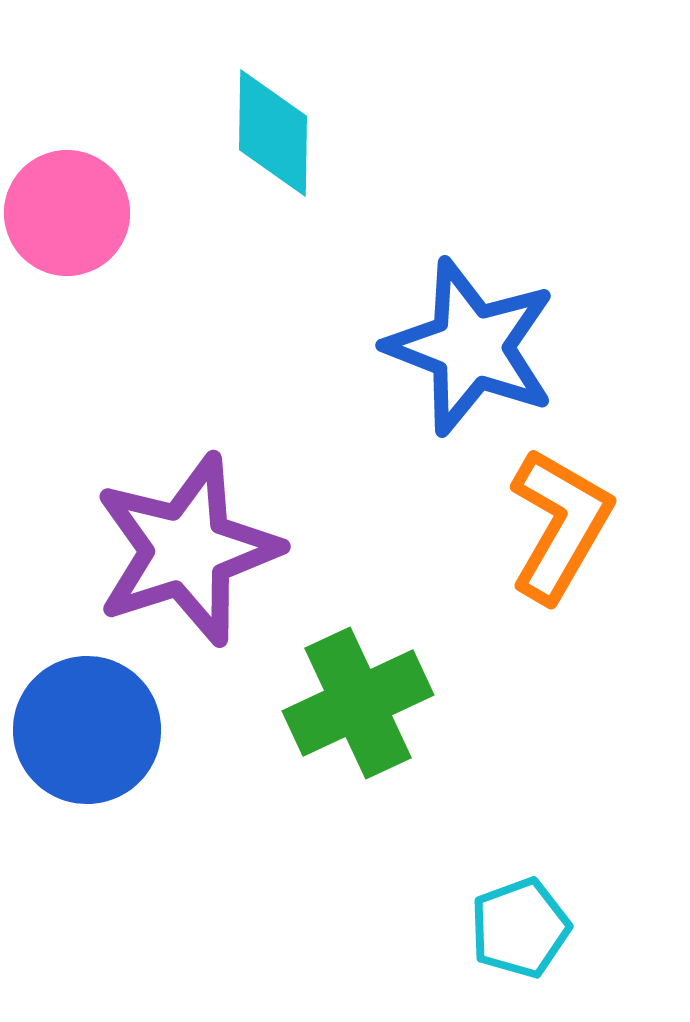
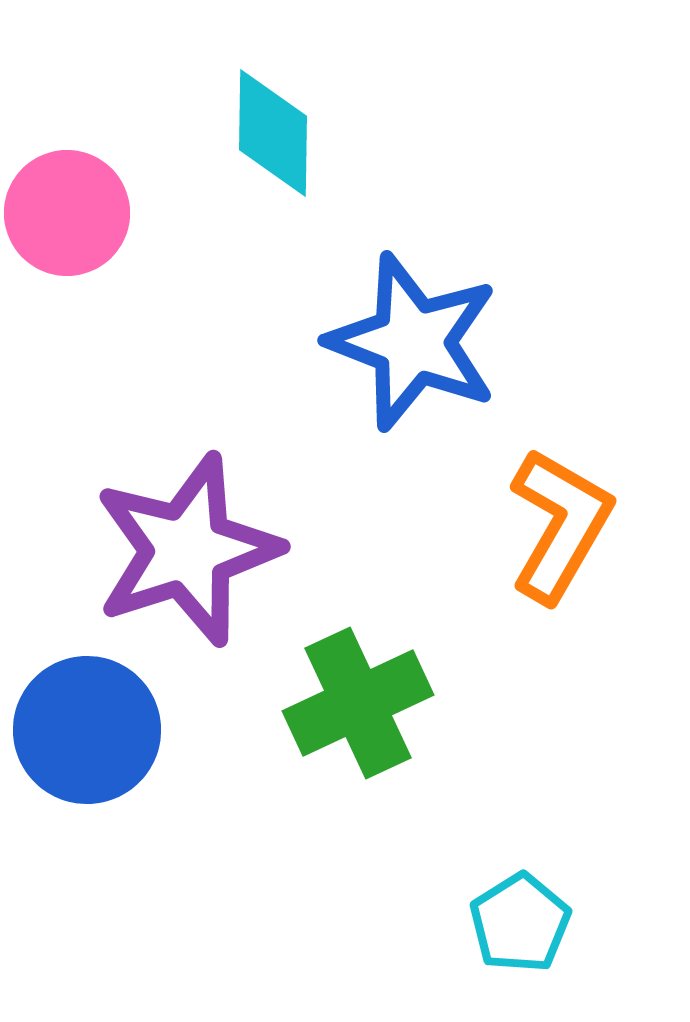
blue star: moved 58 px left, 5 px up
cyan pentagon: moved 5 px up; rotated 12 degrees counterclockwise
